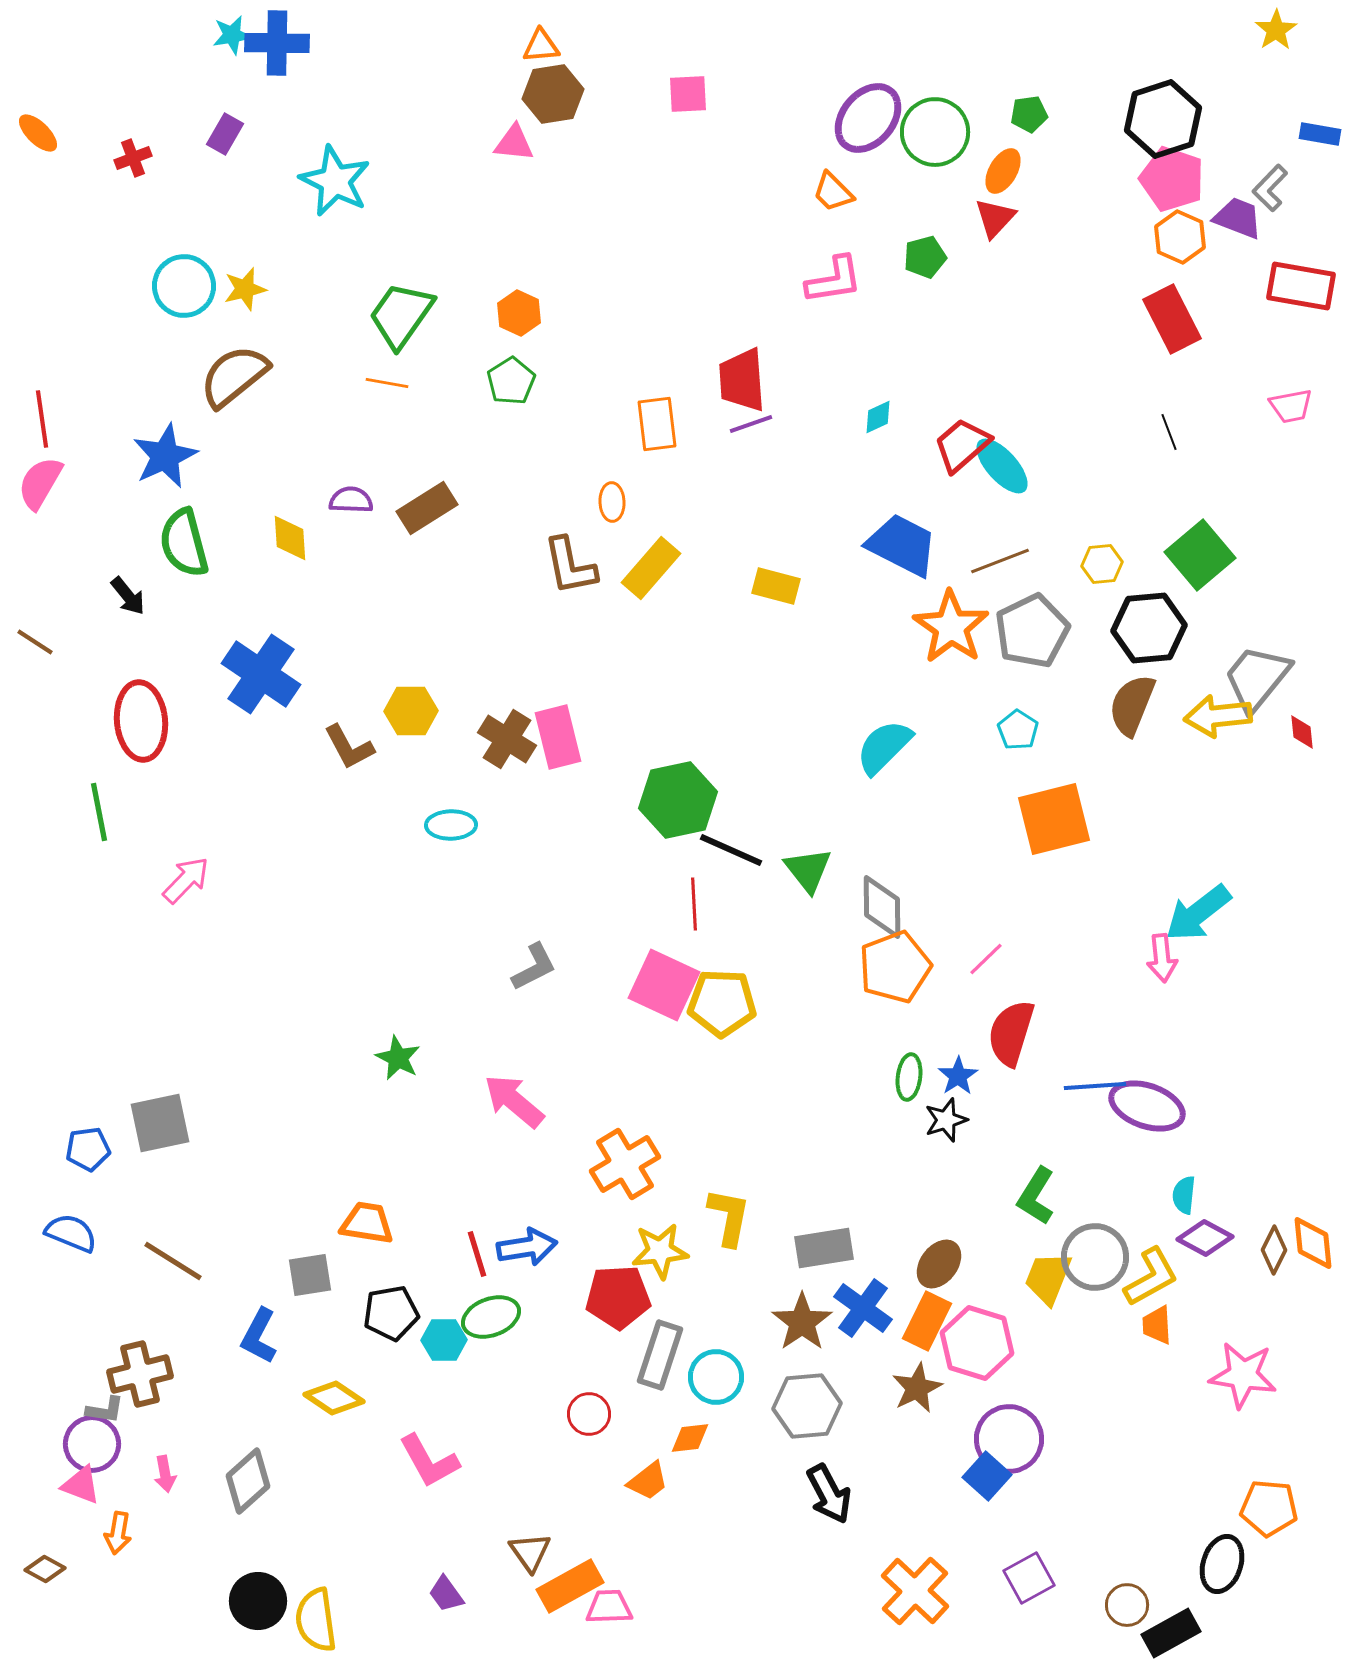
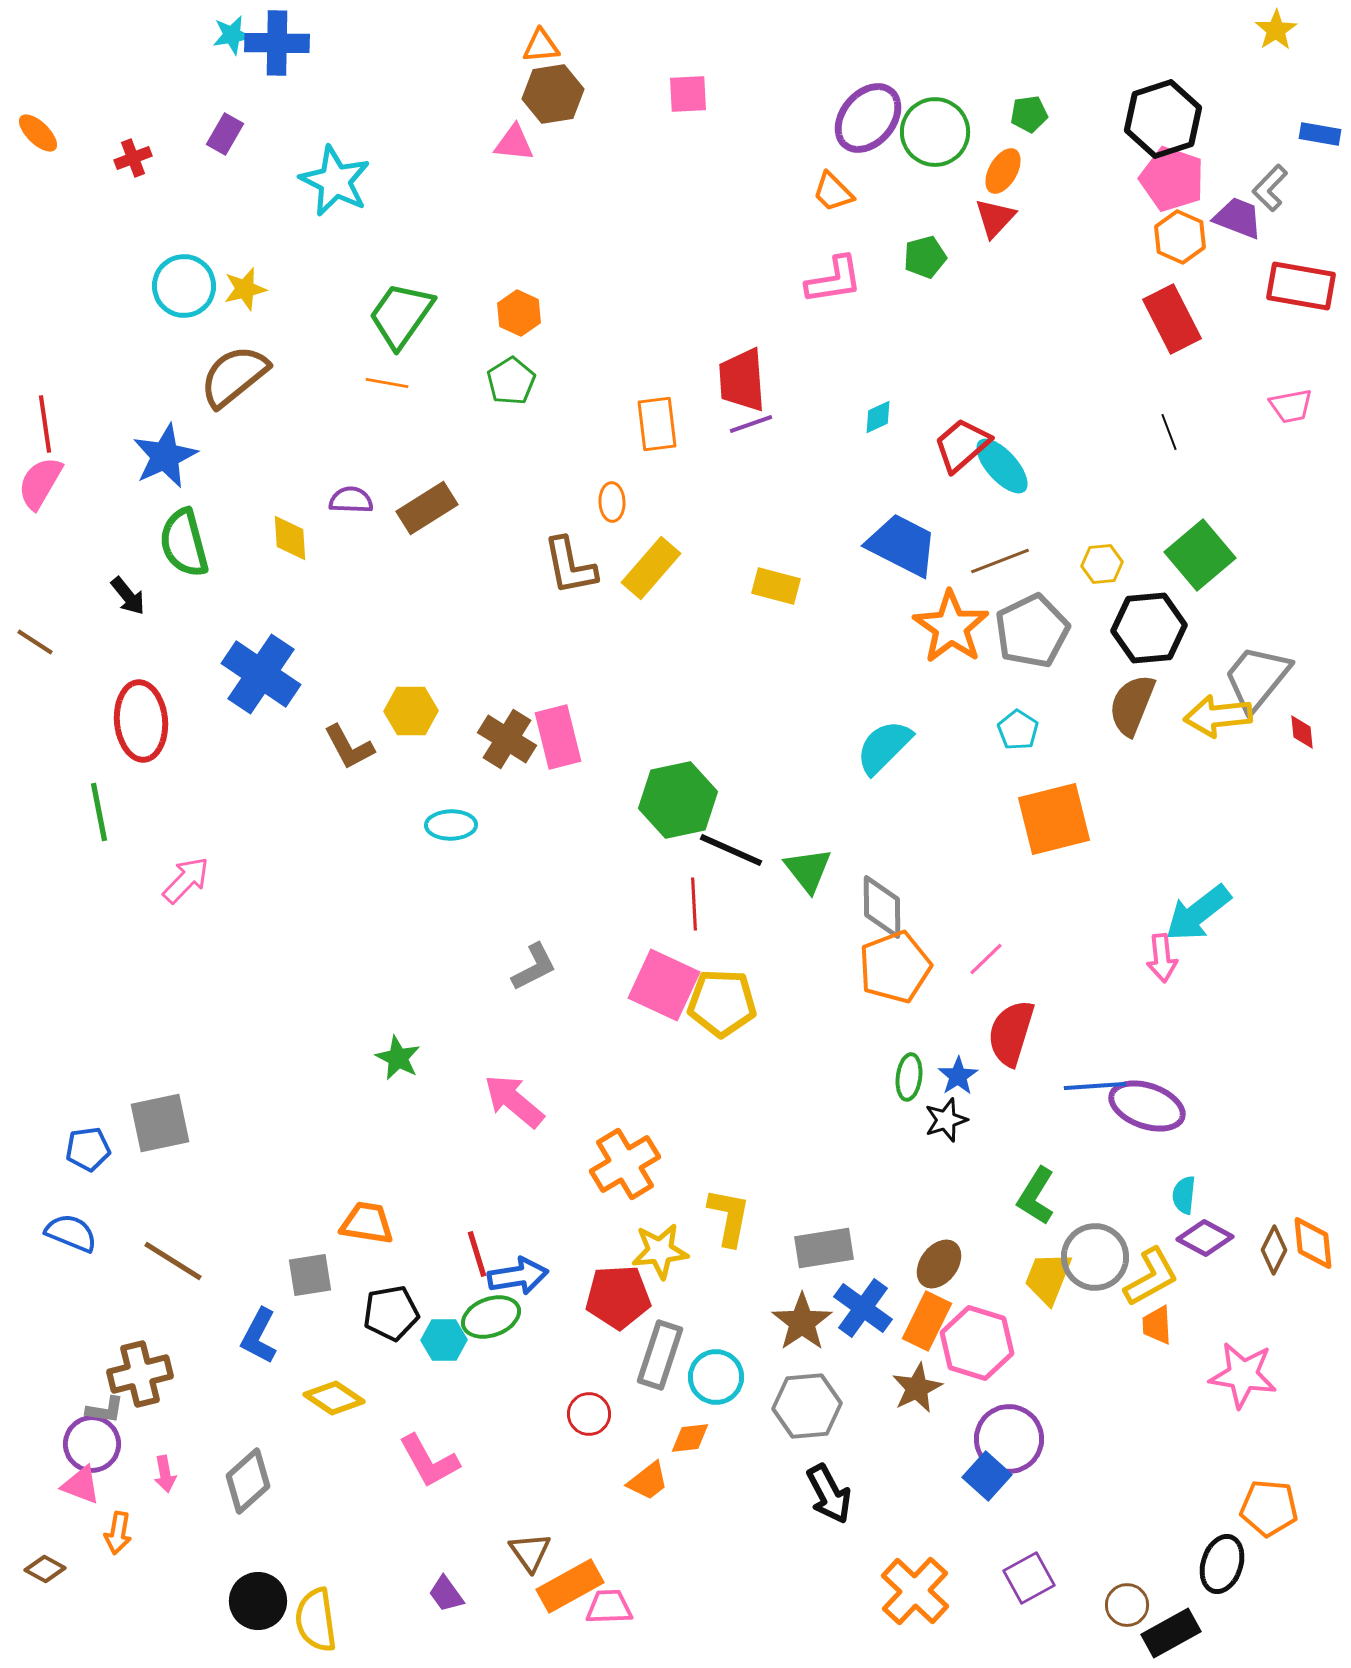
red line at (42, 419): moved 3 px right, 5 px down
blue arrow at (527, 1247): moved 9 px left, 29 px down
